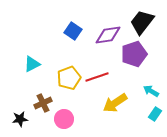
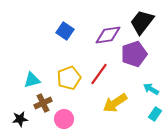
blue square: moved 8 px left
cyan triangle: moved 16 px down; rotated 12 degrees clockwise
red line: moved 2 px right, 3 px up; rotated 35 degrees counterclockwise
cyan arrow: moved 2 px up
